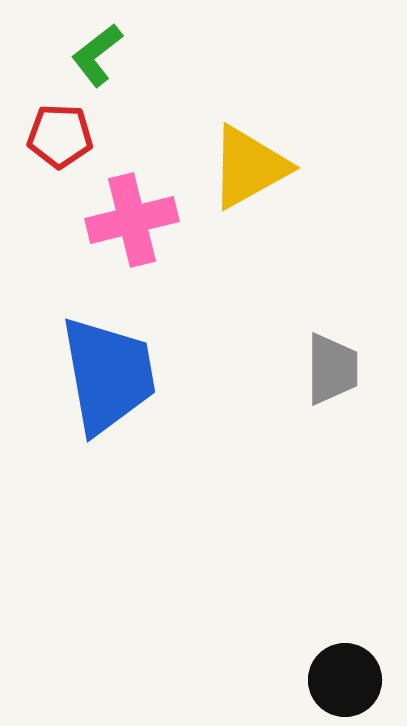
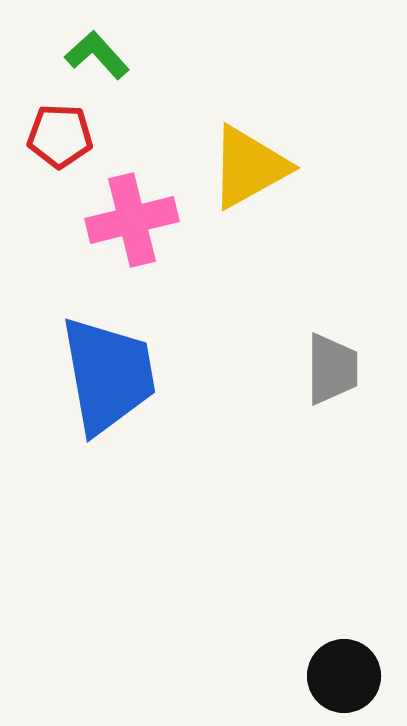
green L-shape: rotated 86 degrees clockwise
black circle: moved 1 px left, 4 px up
